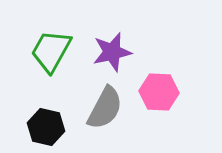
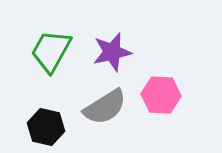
pink hexagon: moved 2 px right, 3 px down
gray semicircle: moved 1 px up; rotated 30 degrees clockwise
